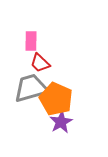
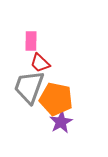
gray trapezoid: moved 2 px left, 1 px up; rotated 54 degrees counterclockwise
orange pentagon: rotated 12 degrees counterclockwise
